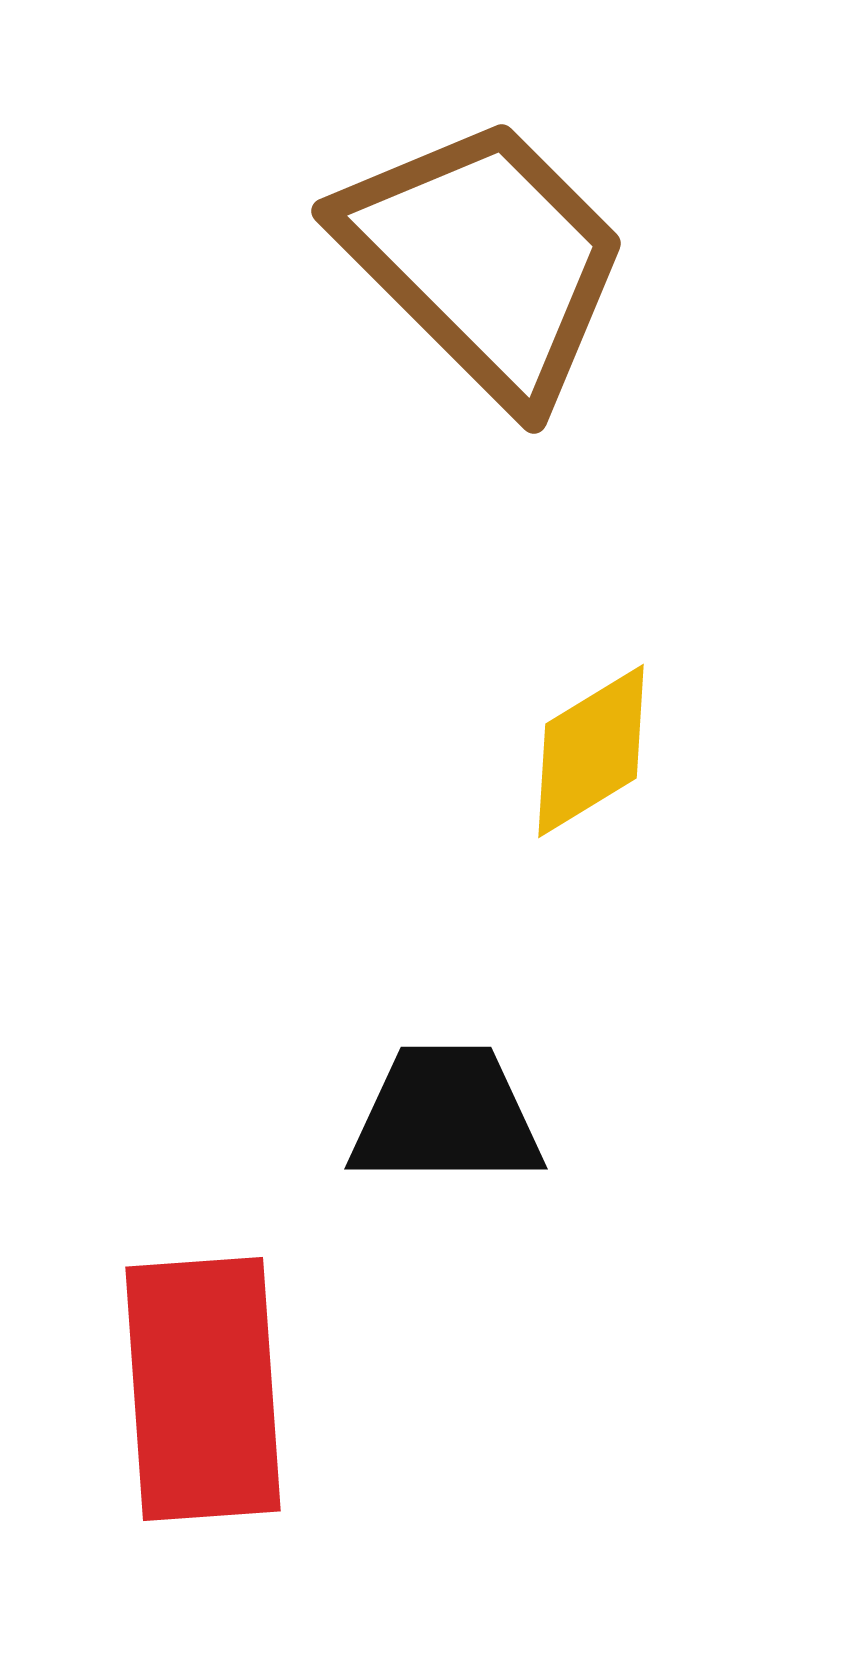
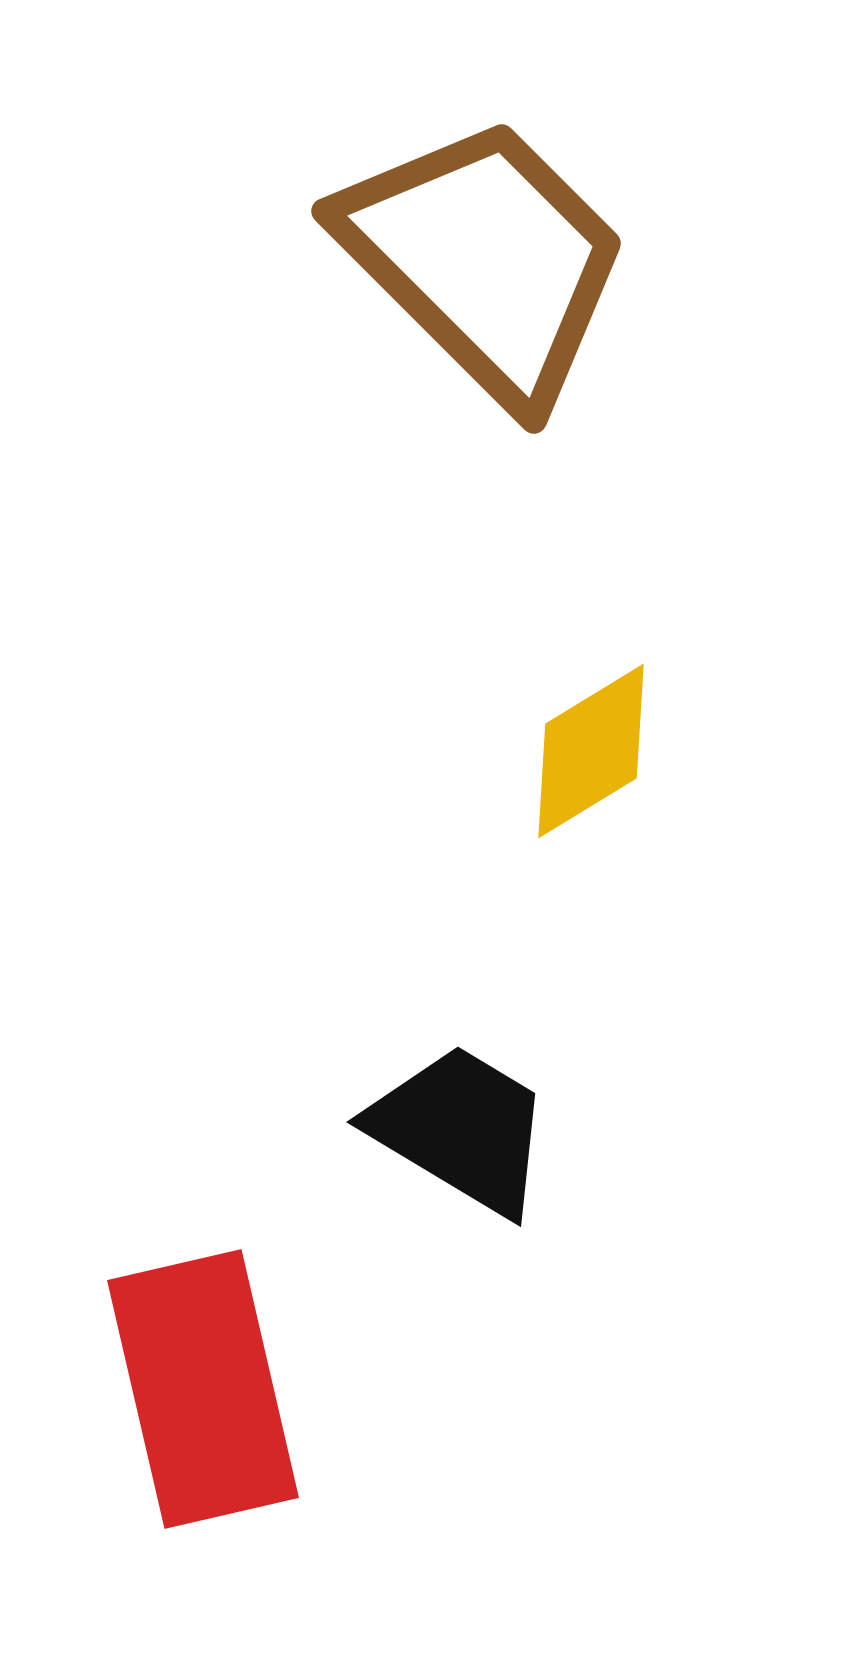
black trapezoid: moved 15 px right, 13 px down; rotated 31 degrees clockwise
red rectangle: rotated 9 degrees counterclockwise
